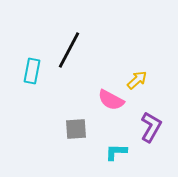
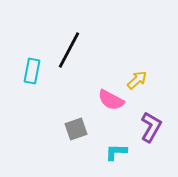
gray square: rotated 15 degrees counterclockwise
